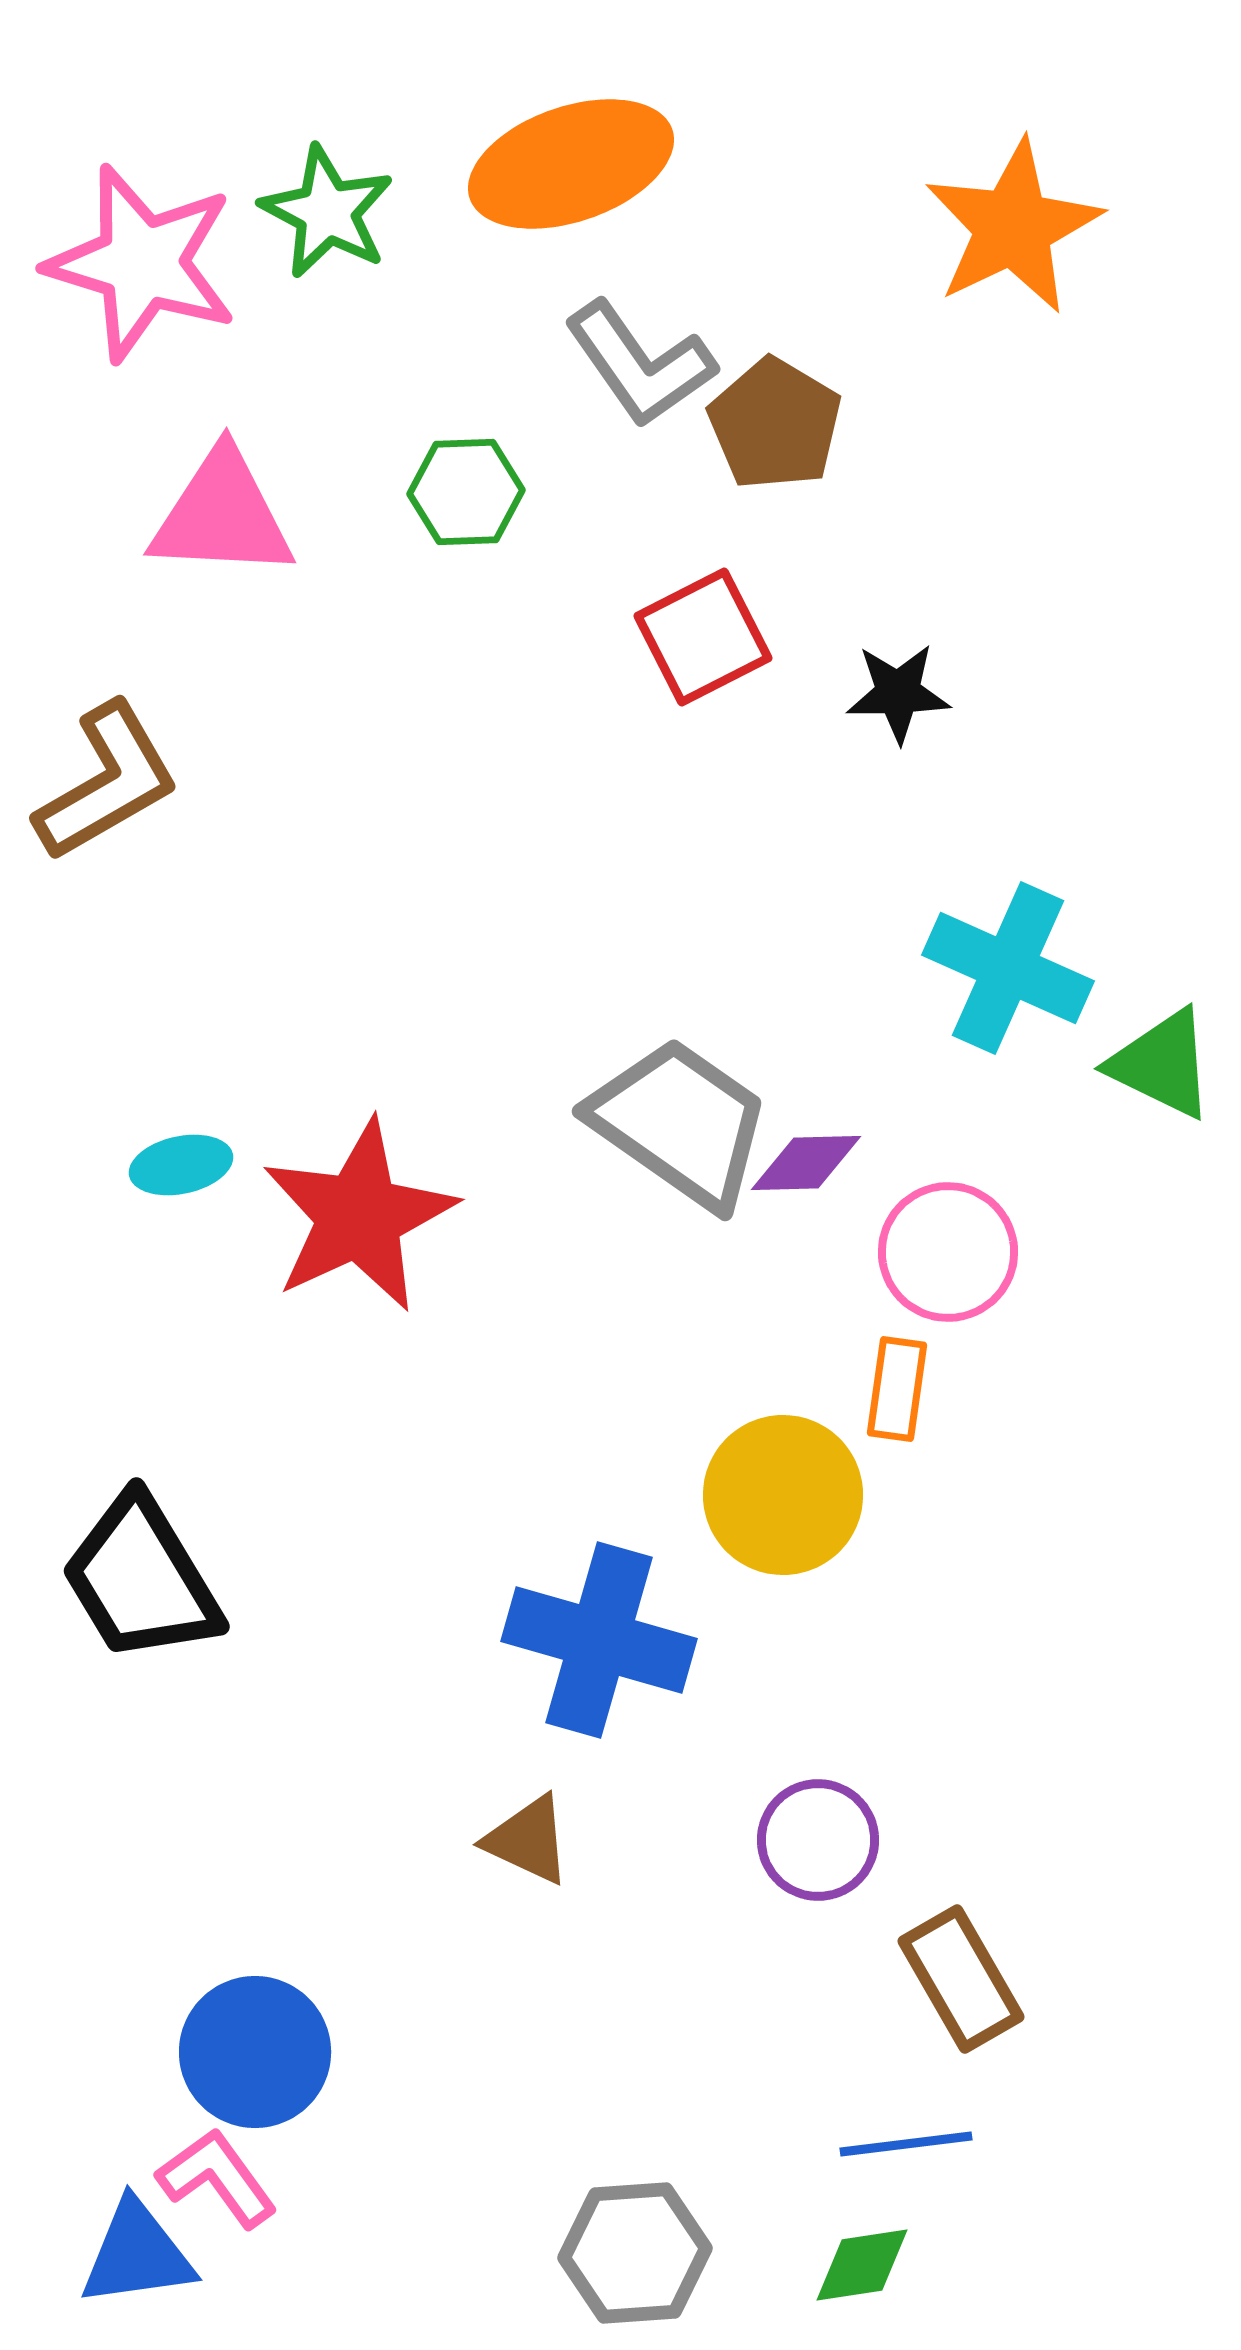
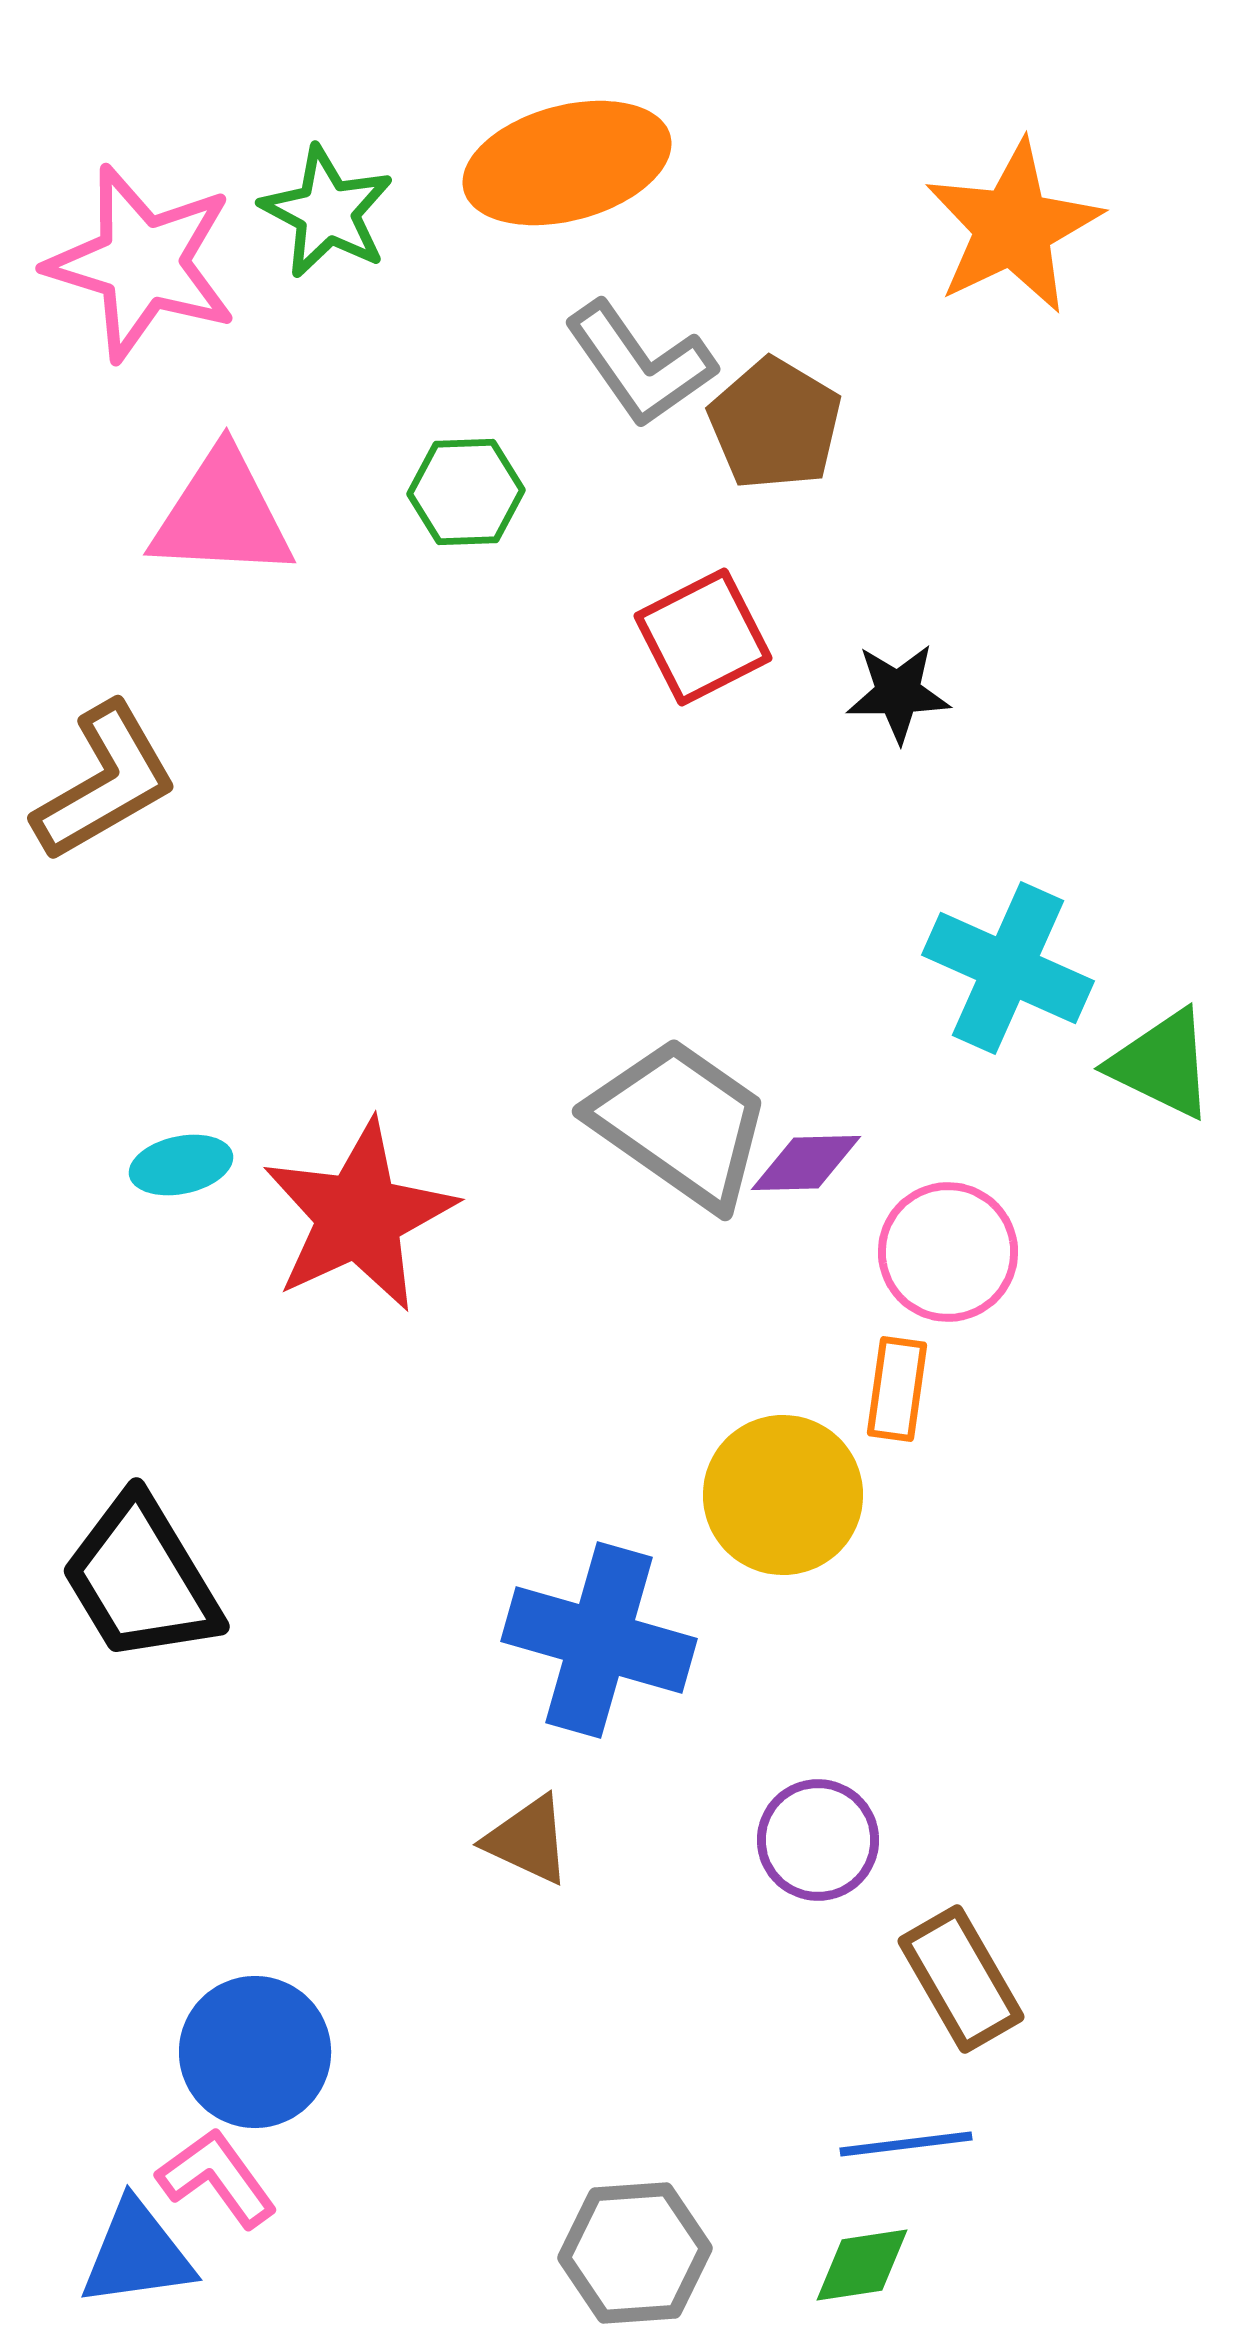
orange ellipse: moved 4 px left, 1 px up; rotated 4 degrees clockwise
brown L-shape: moved 2 px left
